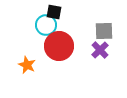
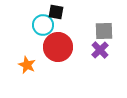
black square: moved 2 px right
cyan circle: moved 3 px left
red circle: moved 1 px left, 1 px down
